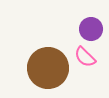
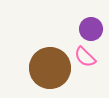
brown circle: moved 2 px right
